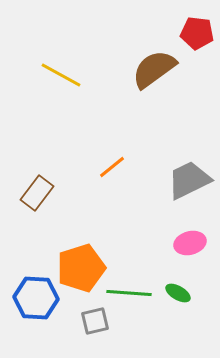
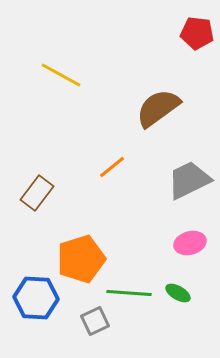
brown semicircle: moved 4 px right, 39 px down
orange pentagon: moved 9 px up
gray square: rotated 12 degrees counterclockwise
